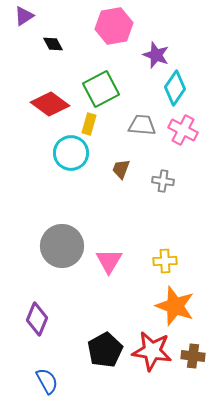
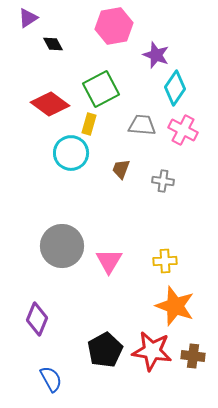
purple triangle: moved 4 px right, 2 px down
blue semicircle: moved 4 px right, 2 px up
